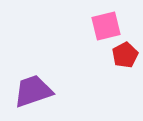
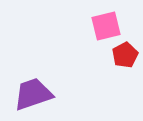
purple trapezoid: moved 3 px down
